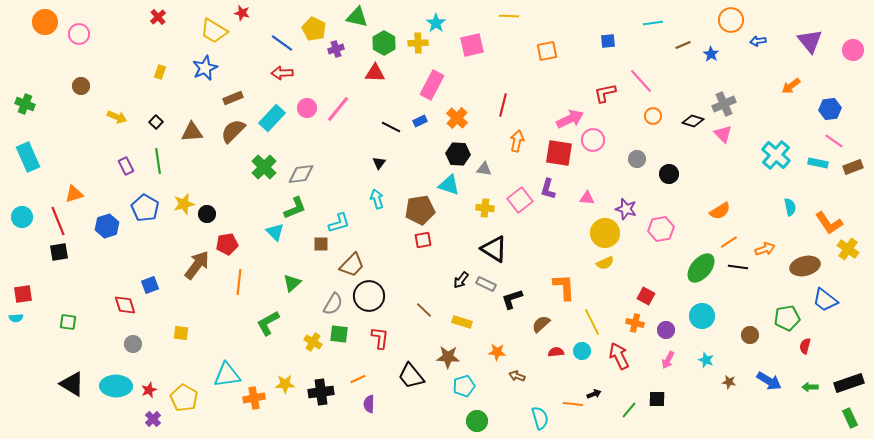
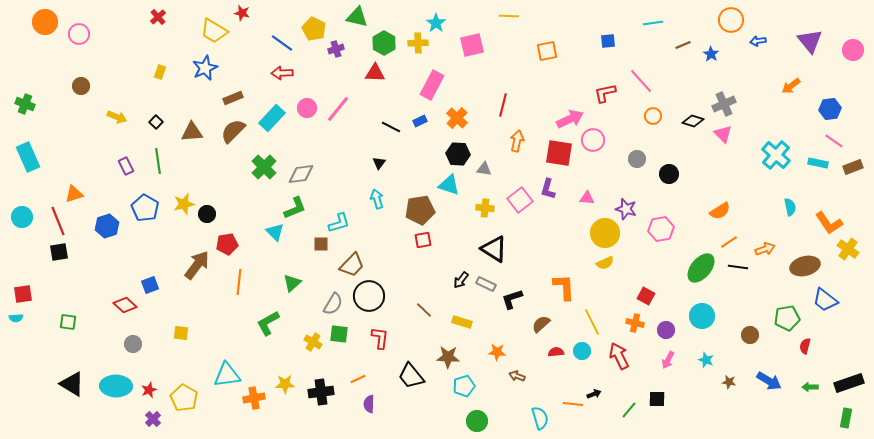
red diamond at (125, 305): rotated 30 degrees counterclockwise
green rectangle at (850, 418): moved 4 px left; rotated 36 degrees clockwise
